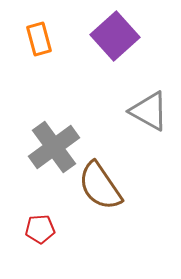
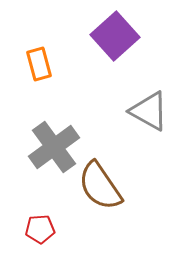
orange rectangle: moved 25 px down
